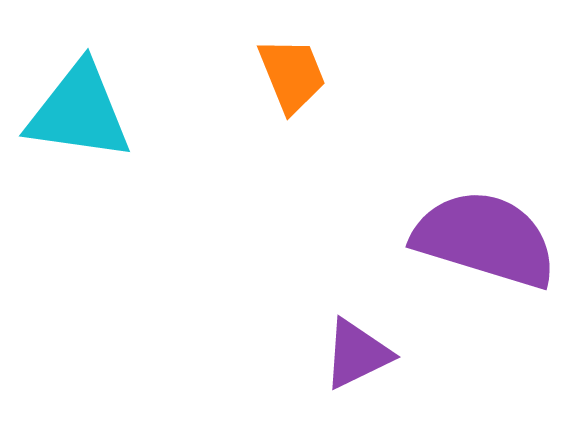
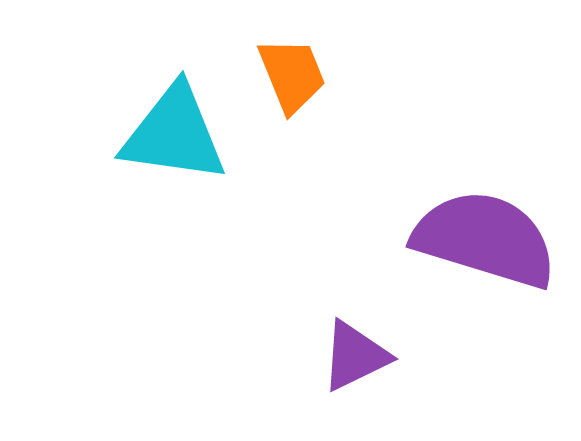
cyan triangle: moved 95 px right, 22 px down
purple triangle: moved 2 px left, 2 px down
